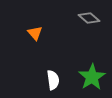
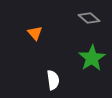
green star: moved 19 px up
